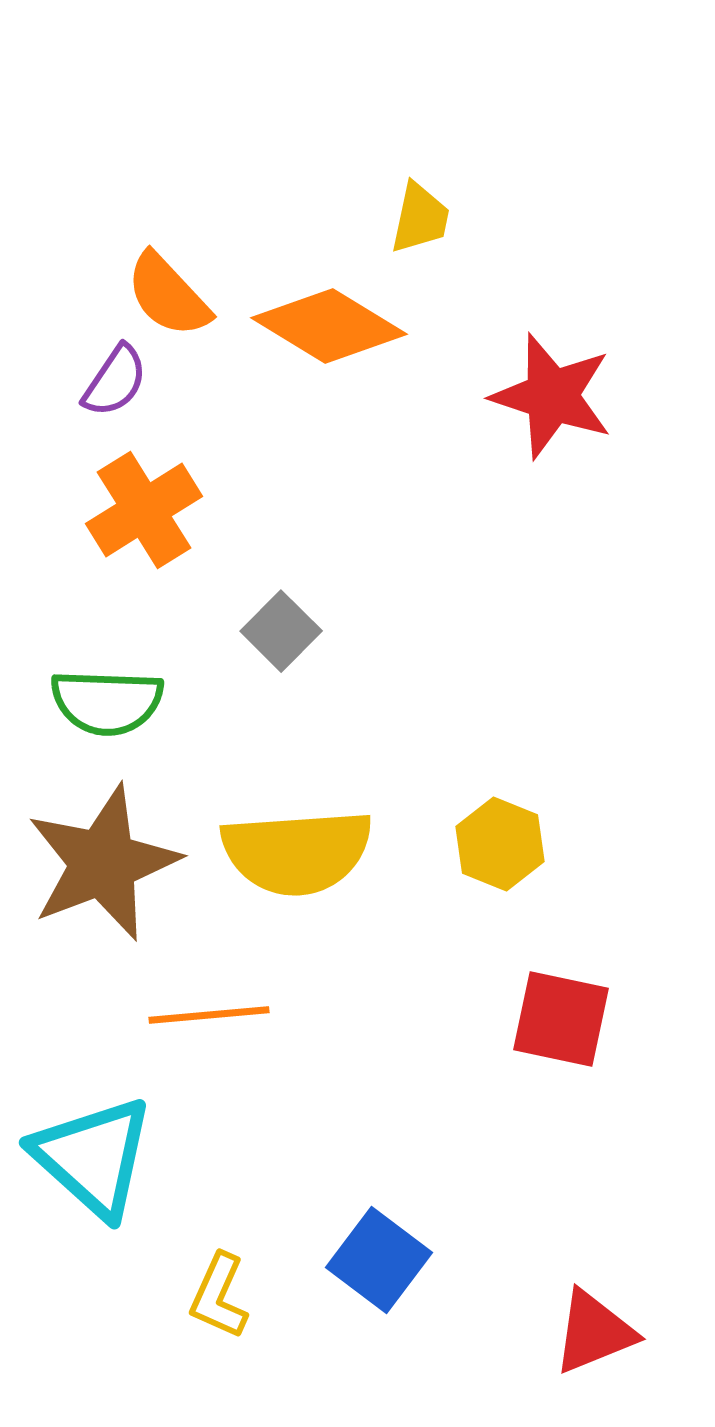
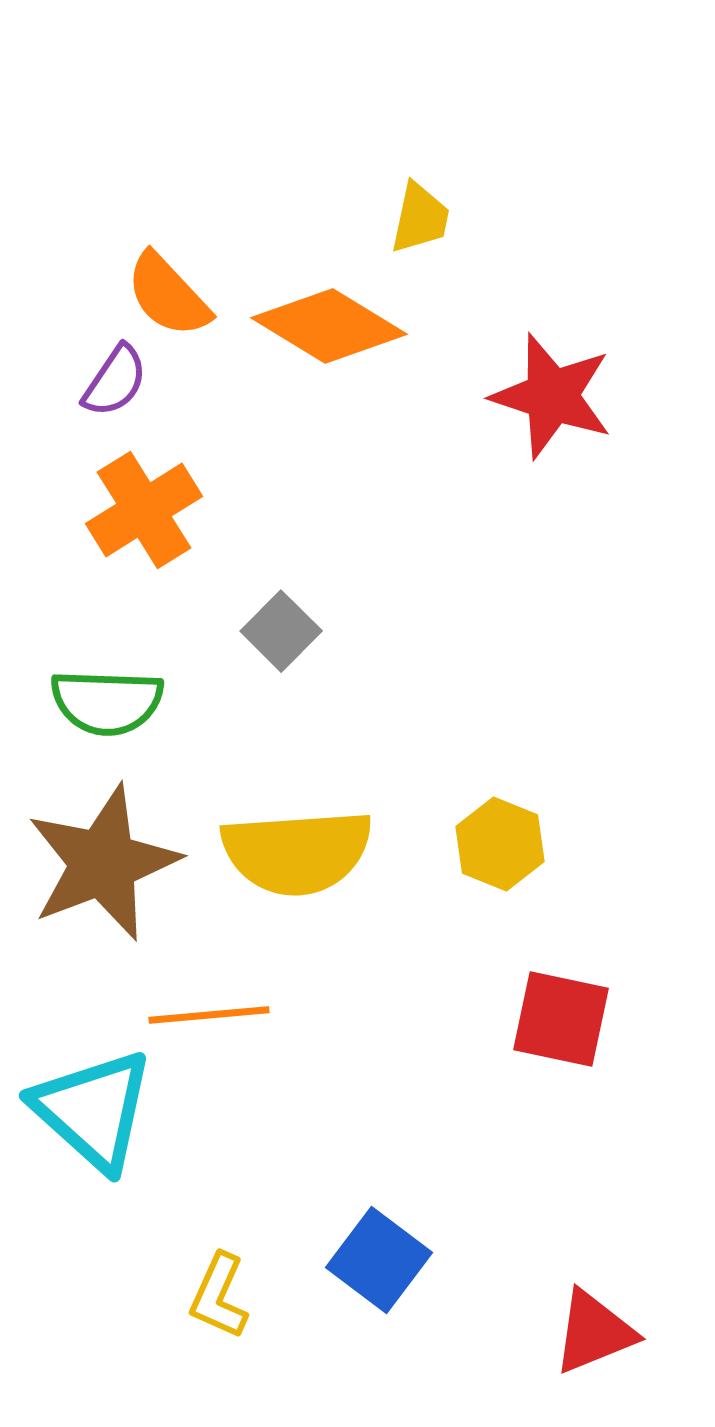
cyan triangle: moved 47 px up
